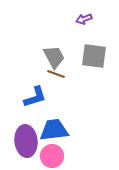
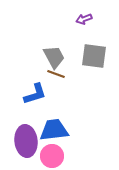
blue L-shape: moved 3 px up
